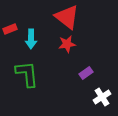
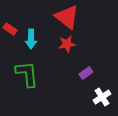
red rectangle: rotated 56 degrees clockwise
